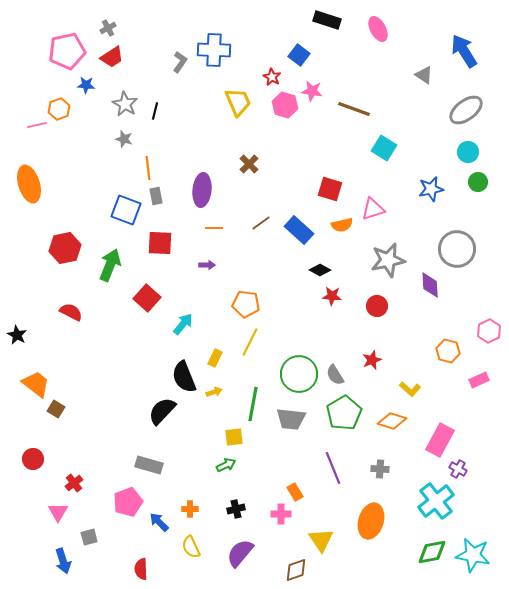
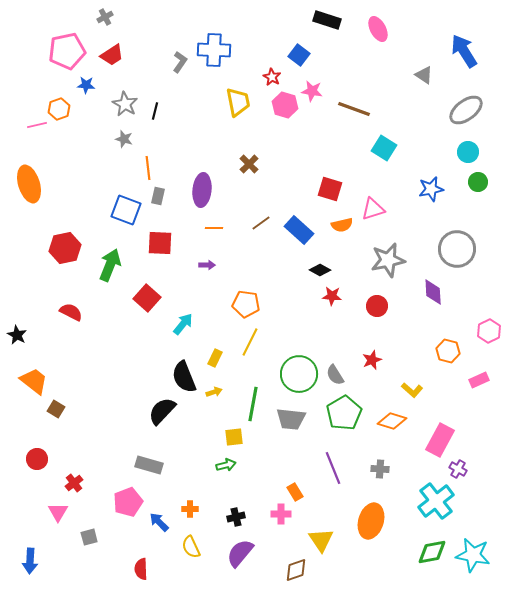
gray cross at (108, 28): moved 3 px left, 11 px up
red trapezoid at (112, 57): moved 2 px up
yellow trapezoid at (238, 102): rotated 12 degrees clockwise
gray rectangle at (156, 196): moved 2 px right; rotated 24 degrees clockwise
purple diamond at (430, 285): moved 3 px right, 7 px down
orange trapezoid at (36, 384): moved 2 px left, 3 px up
yellow L-shape at (410, 389): moved 2 px right, 1 px down
red circle at (33, 459): moved 4 px right
green arrow at (226, 465): rotated 12 degrees clockwise
black cross at (236, 509): moved 8 px down
blue arrow at (63, 561): moved 33 px left; rotated 20 degrees clockwise
